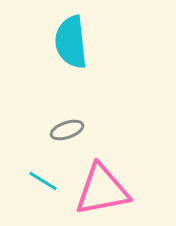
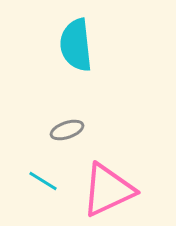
cyan semicircle: moved 5 px right, 3 px down
pink triangle: moved 6 px right; rotated 14 degrees counterclockwise
